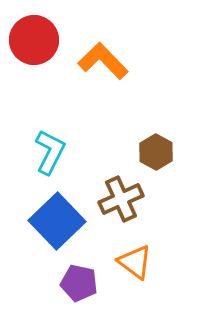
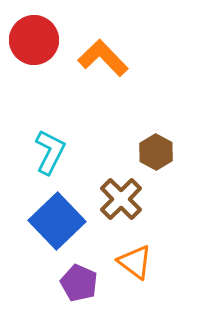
orange L-shape: moved 3 px up
brown cross: rotated 21 degrees counterclockwise
purple pentagon: rotated 12 degrees clockwise
